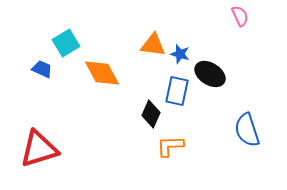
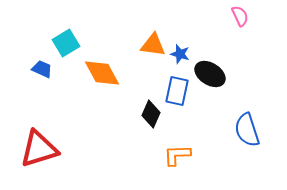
orange L-shape: moved 7 px right, 9 px down
